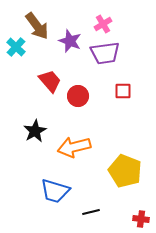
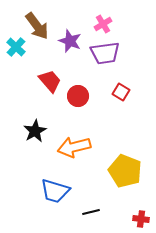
red square: moved 2 px left, 1 px down; rotated 30 degrees clockwise
